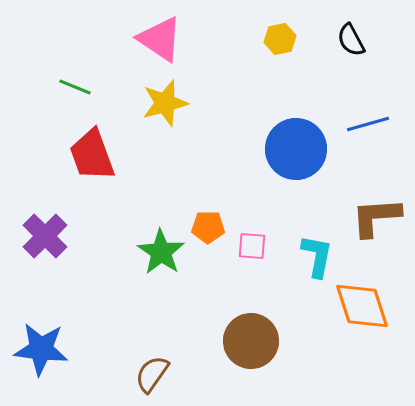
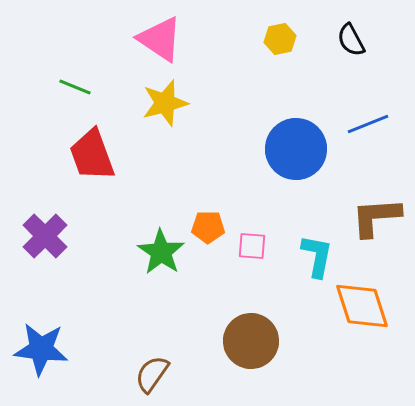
blue line: rotated 6 degrees counterclockwise
